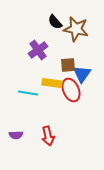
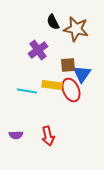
black semicircle: moved 2 px left; rotated 14 degrees clockwise
yellow rectangle: moved 2 px down
cyan line: moved 1 px left, 2 px up
